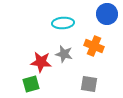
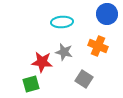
cyan ellipse: moved 1 px left, 1 px up
orange cross: moved 4 px right
gray star: moved 2 px up
red star: moved 1 px right
gray square: moved 5 px left, 5 px up; rotated 24 degrees clockwise
